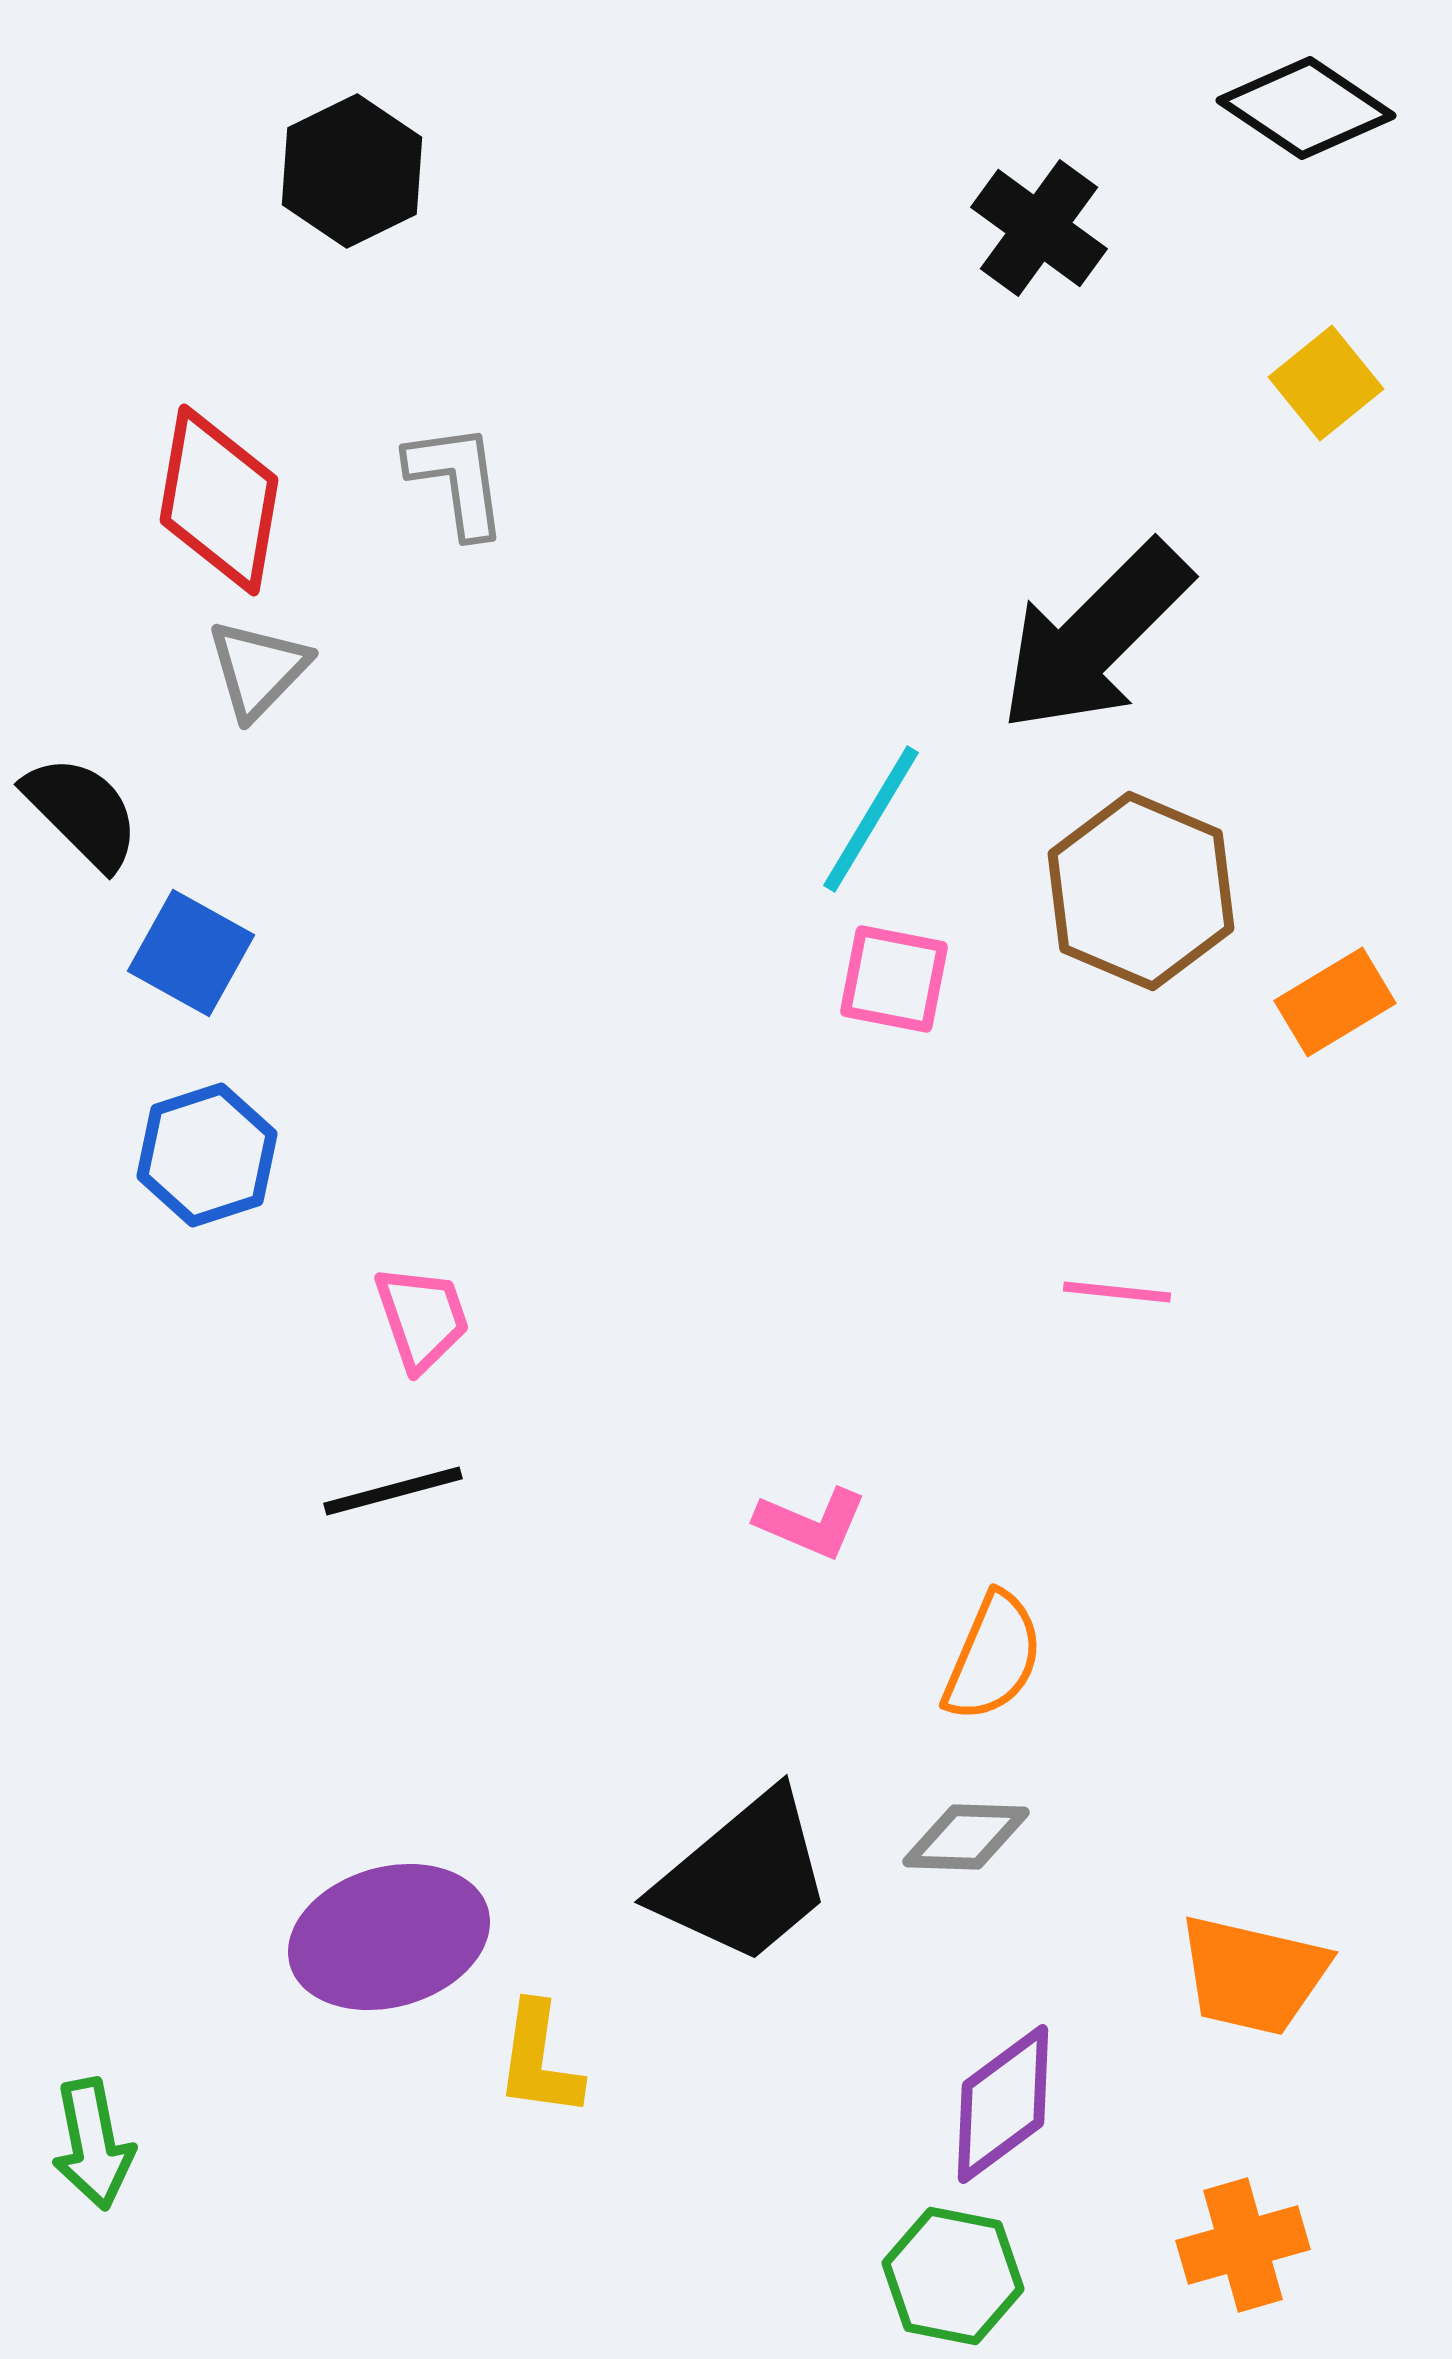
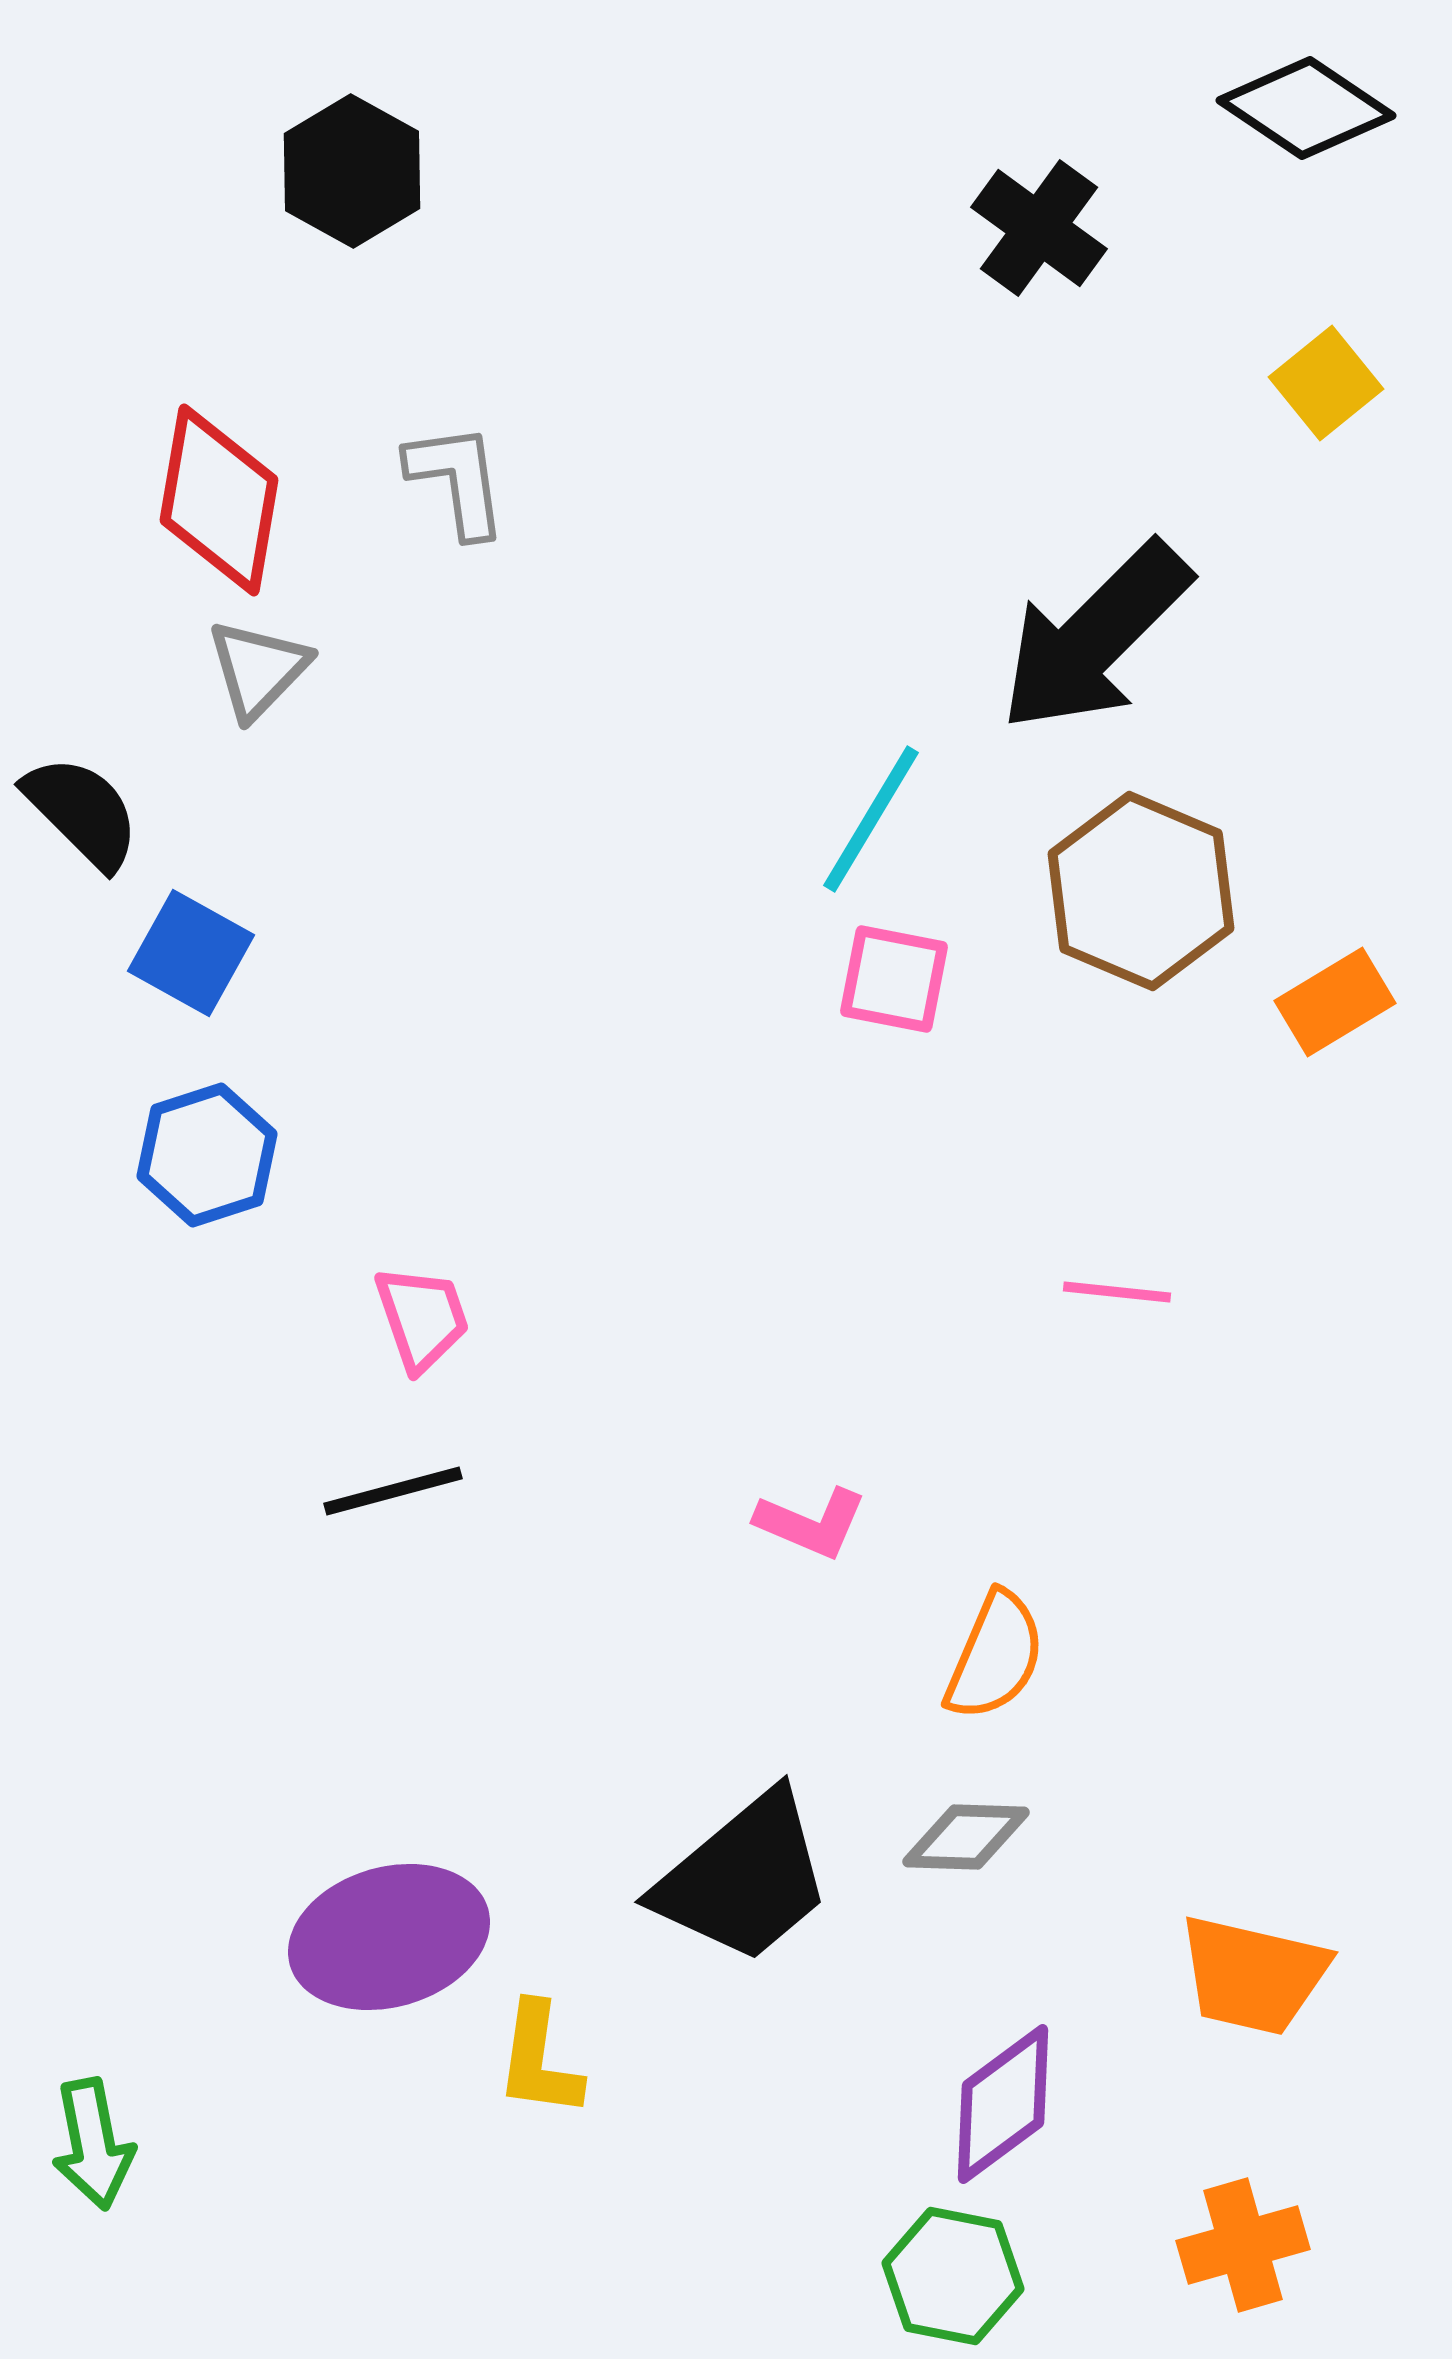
black hexagon: rotated 5 degrees counterclockwise
orange semicircle: moved 2 px right, 1 px up
